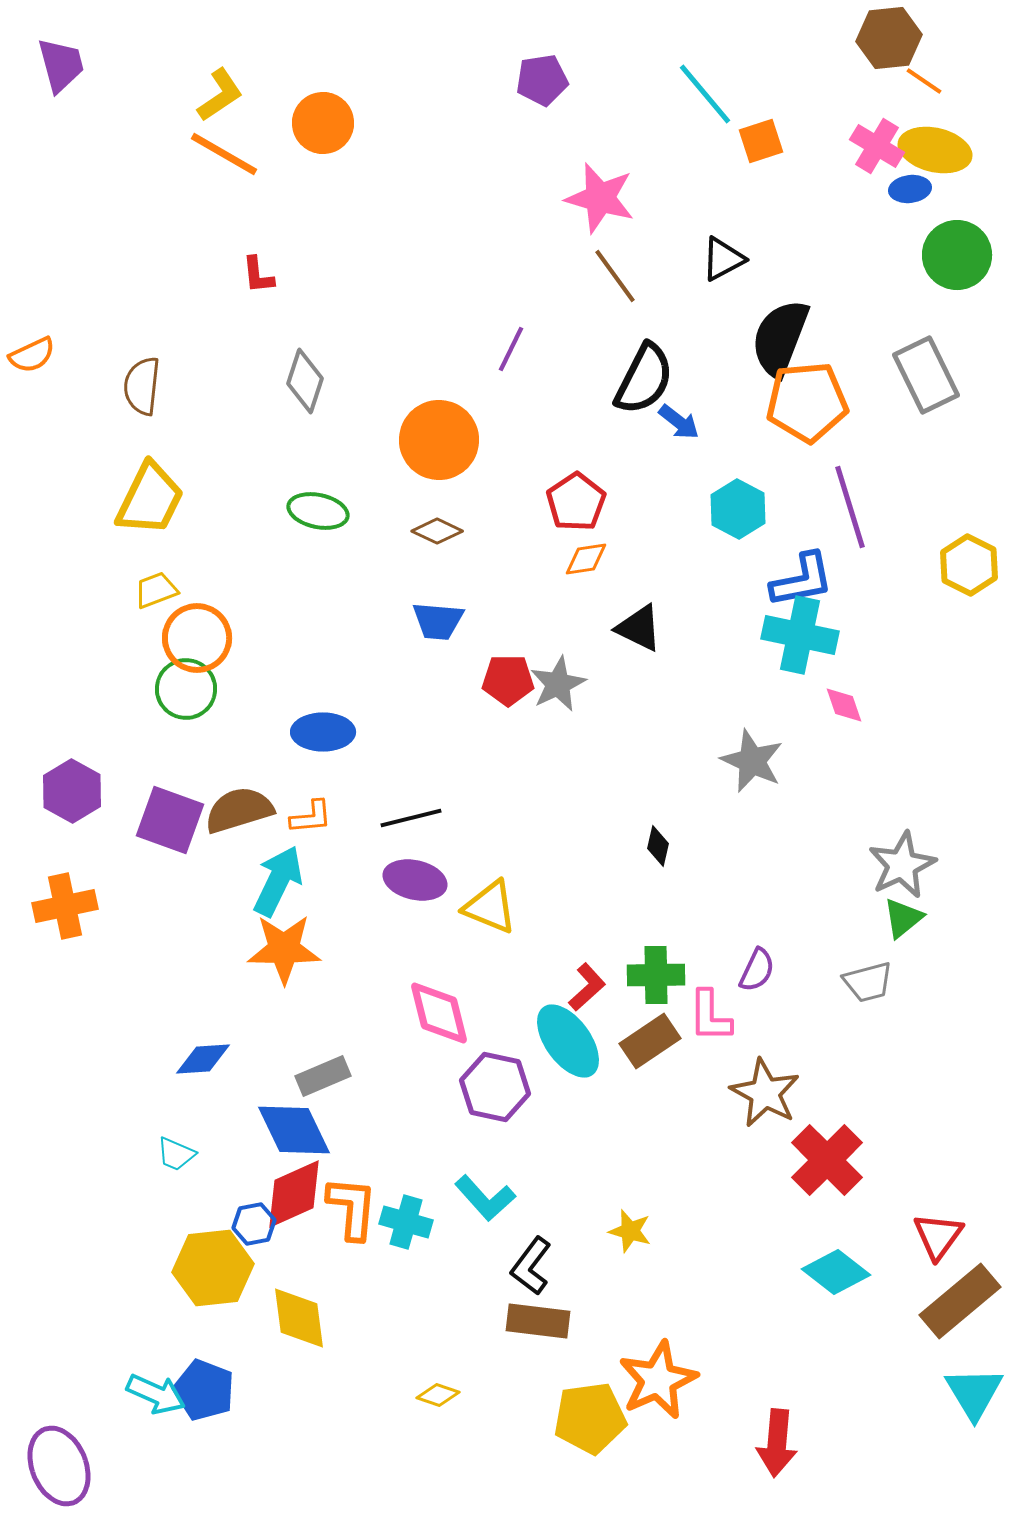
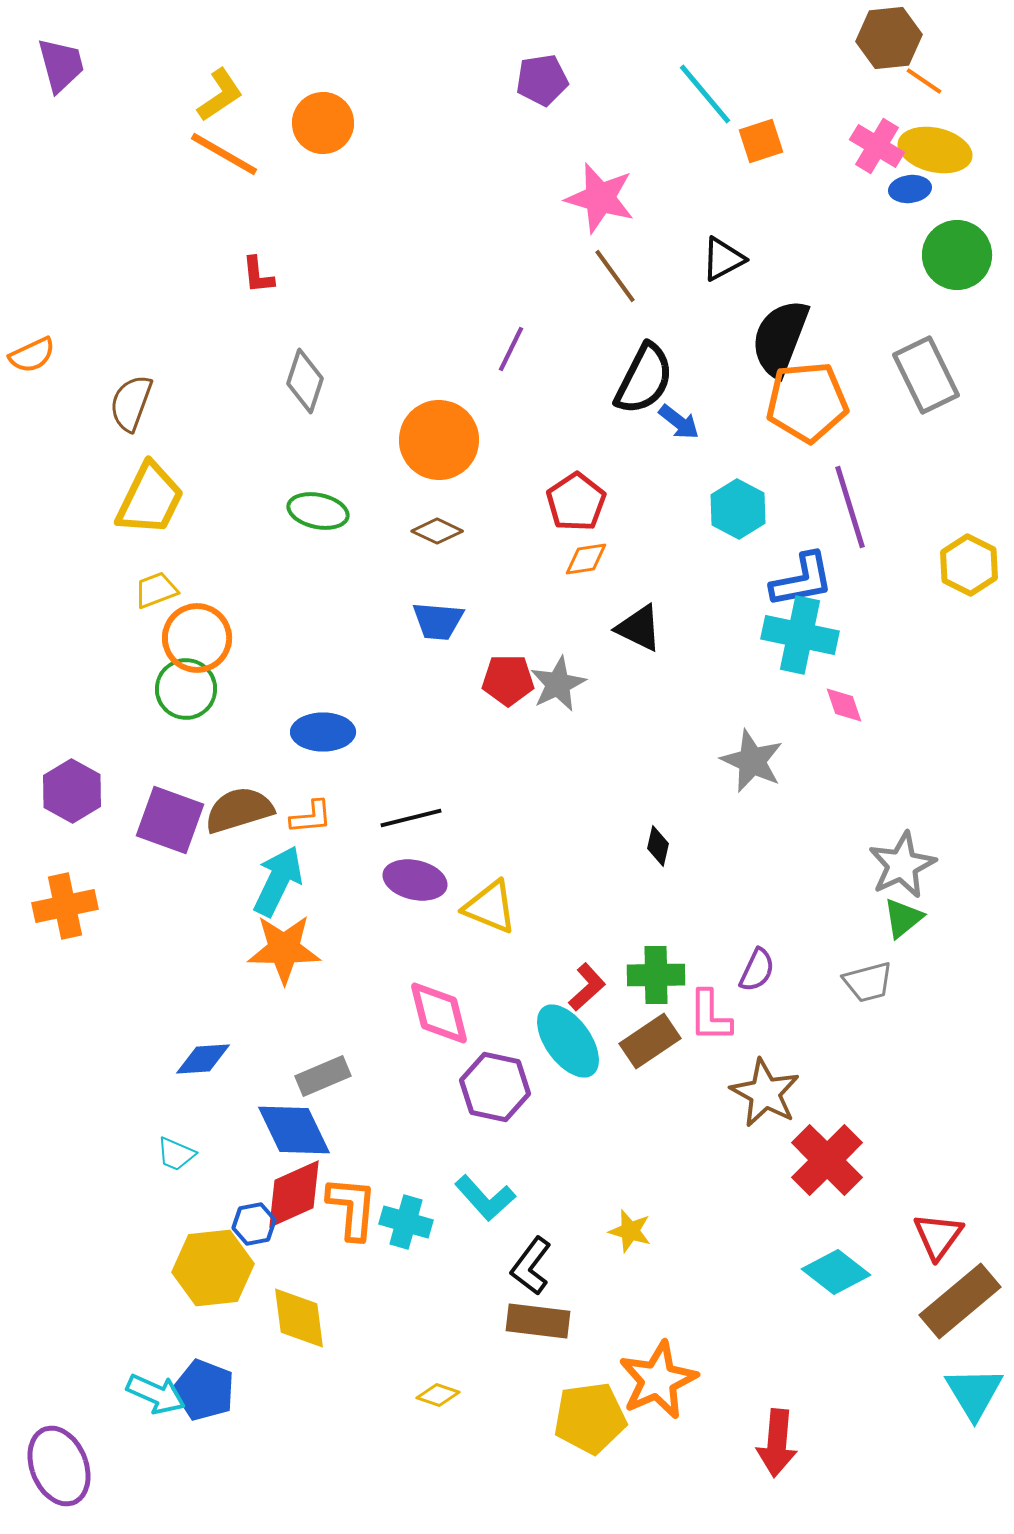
brown semicircle at (142, 386): moved 11 px left, 17 px down; rotated 14 degrees clockwise
